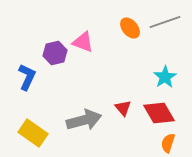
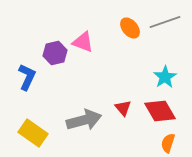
red diamond: moved 1 px right, 2 px up
